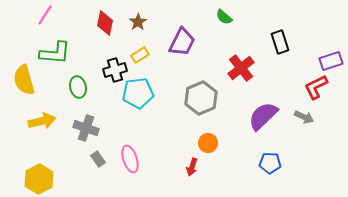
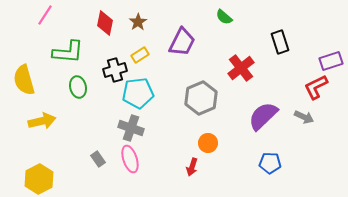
green L-shape: moved 13 px right, 1 px up
gray cross: moved 45 px right
